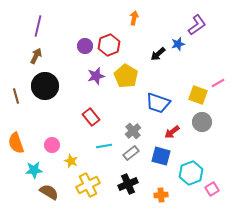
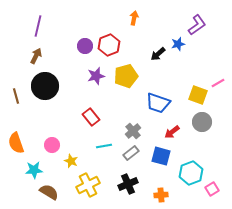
yellow pentagon: rotated 25 degrees clockwise
